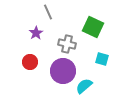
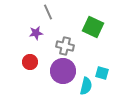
purple star: rotated 24 degrees clockwise
gray cross: moved 2 px left, 2 px down
cyan square: moved 14 px down
cyan semicircle: moved 2 px right; rotated 144 degrees clockwise
